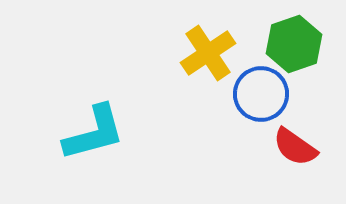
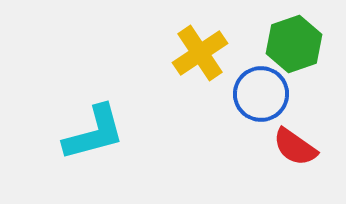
yellow cross: moved 8 px left
